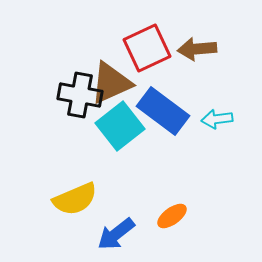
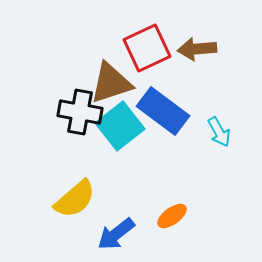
brown triangle: rotated 6 degrees clockwise
black cross: moved 17 px down
cyan arrow: moved 2 px right, 13 px down; rotated 112 degrees counterclockwise
yellow semicircle: rotated 18 degrees counterclockwise
